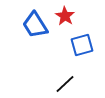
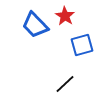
blue trapezoid: rotated 12 degrees counterclockwise
